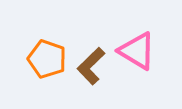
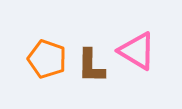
brown L-shape: rotated 45 degrees counterclockwise
